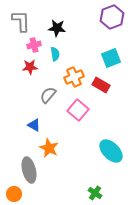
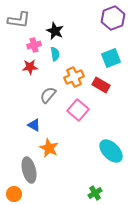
purple hexagon: moved 1 px right, 1 px down
gray L-shape: moved 2 px left, 1 px up; rotated 100 degrees clockwise
black star: moved 2 px left, 3 px down; rotated 18 degrees clockwise
green cross: rotated 24 degrees clockwise
